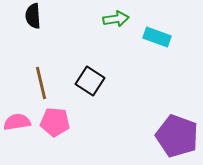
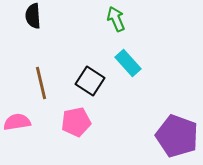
green arrow: rotated 105 degrees counterclockwise
cyan rectangle: moved 29 px left, 26 px down; rotated 28 degrees clockwise
pink pentagon: moved 21 px right; rotated 16 degrees counterclockwise
